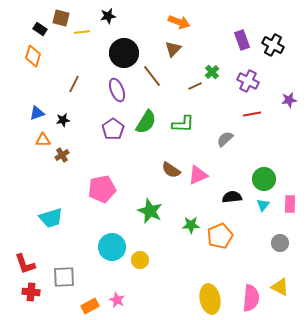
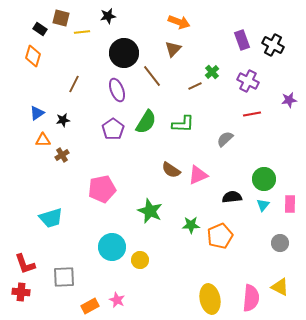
blue triangle at (37, 113): rotated 14 degrees counterclockwise
red cross at (31, 292): moved 10 px left
